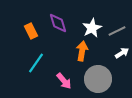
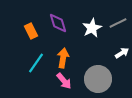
gray line: moved 1 px right, 8 px up
orange arrow: moved 19 px left, 7 px down
